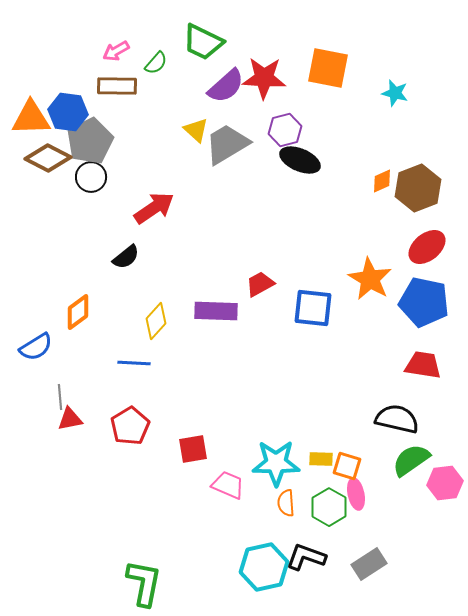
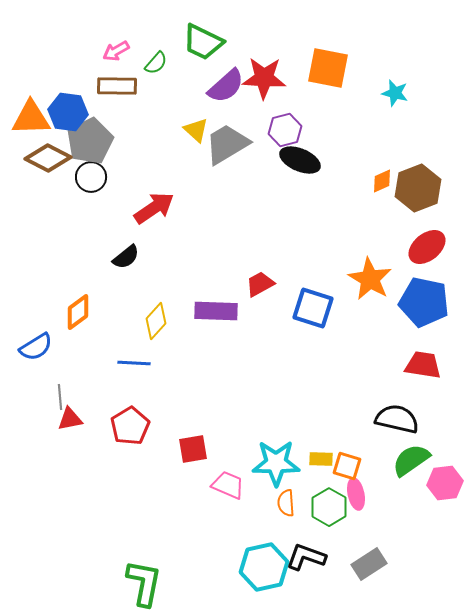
blue square at (313, 308): rotated 12 degrees clockwise
